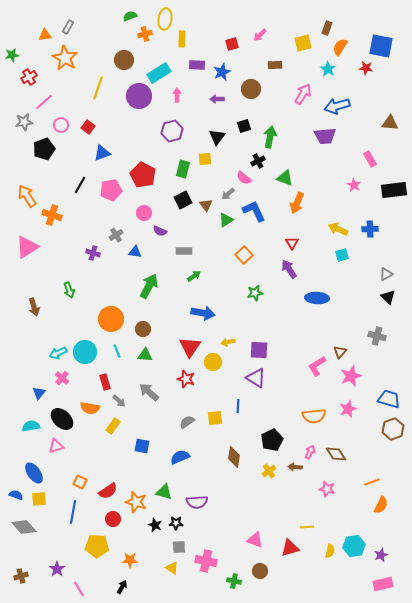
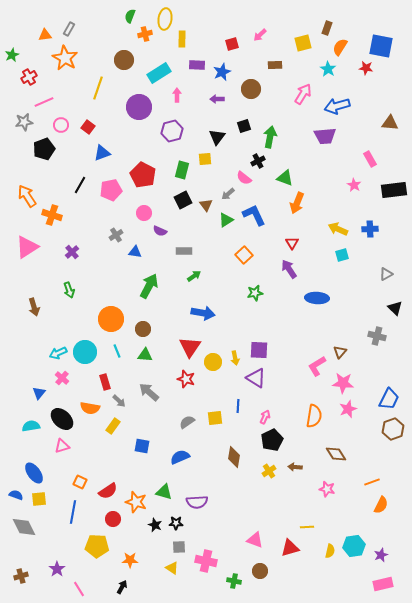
green semicircle at (130, 16): rotated 48 degrees counterclockwise
gray rectangle at (68, 27): moved 1 px right, 2 px down
green star at (12, 55): rotated 16 degrees counterclockwise
purple circle at (139, 96): moved 11 px down
pink line at (44, 102): rotated 18 degrees clockwise
green rectangle at (183, 169): moved 1 px left, 1 px down
blue L-shape at (254, 211): moved 4 px down
purple cross at (93, 253): moved 21 px left, 1 px up; rotated 32 degrees clockwise
black triangle at (388, 297): moved 7 px right, 11 px down
yellow arrow at (228, 342): moved 7 px right, 16 px down; rotated 88 degrees counterclockwise
pink star at (351, 376): moved 8 px left, 7 px down; rotated 25 degrees clockwise
blue trapezoid at (389, 399): rotated 100 degrees clockwise
orange semicircle at (314, 416): rotated 75 degrees counterclockwise
pink triangle at (56, 446): moved 6 px right
pink arrow at (310, 452): moved 45 px left, 35 px up
gray diamond at (24, 527): rotated 15 degrees clockwise
